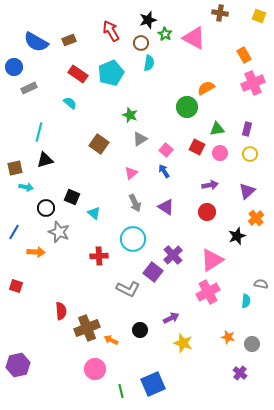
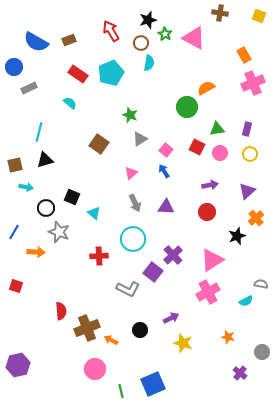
brown square at (15, 168): moved 3 px up
purple triangle at (166, 207): rotated 30 degrees counterclockwise
cyan semicircle at (246, 301): rotated 56 degrees clockwise
gray circle at (252, 344): moved 10 px right, 8 px down
